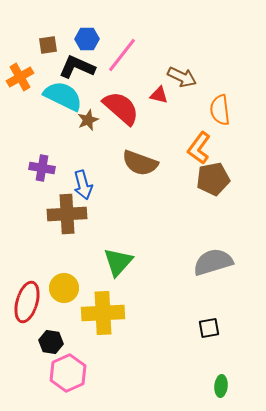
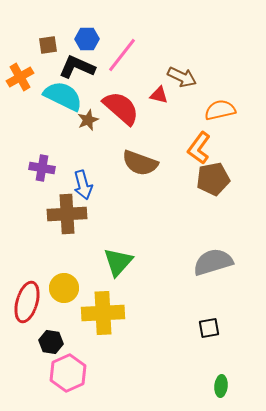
orange semicircle: rotated 84 degrees clockwise
